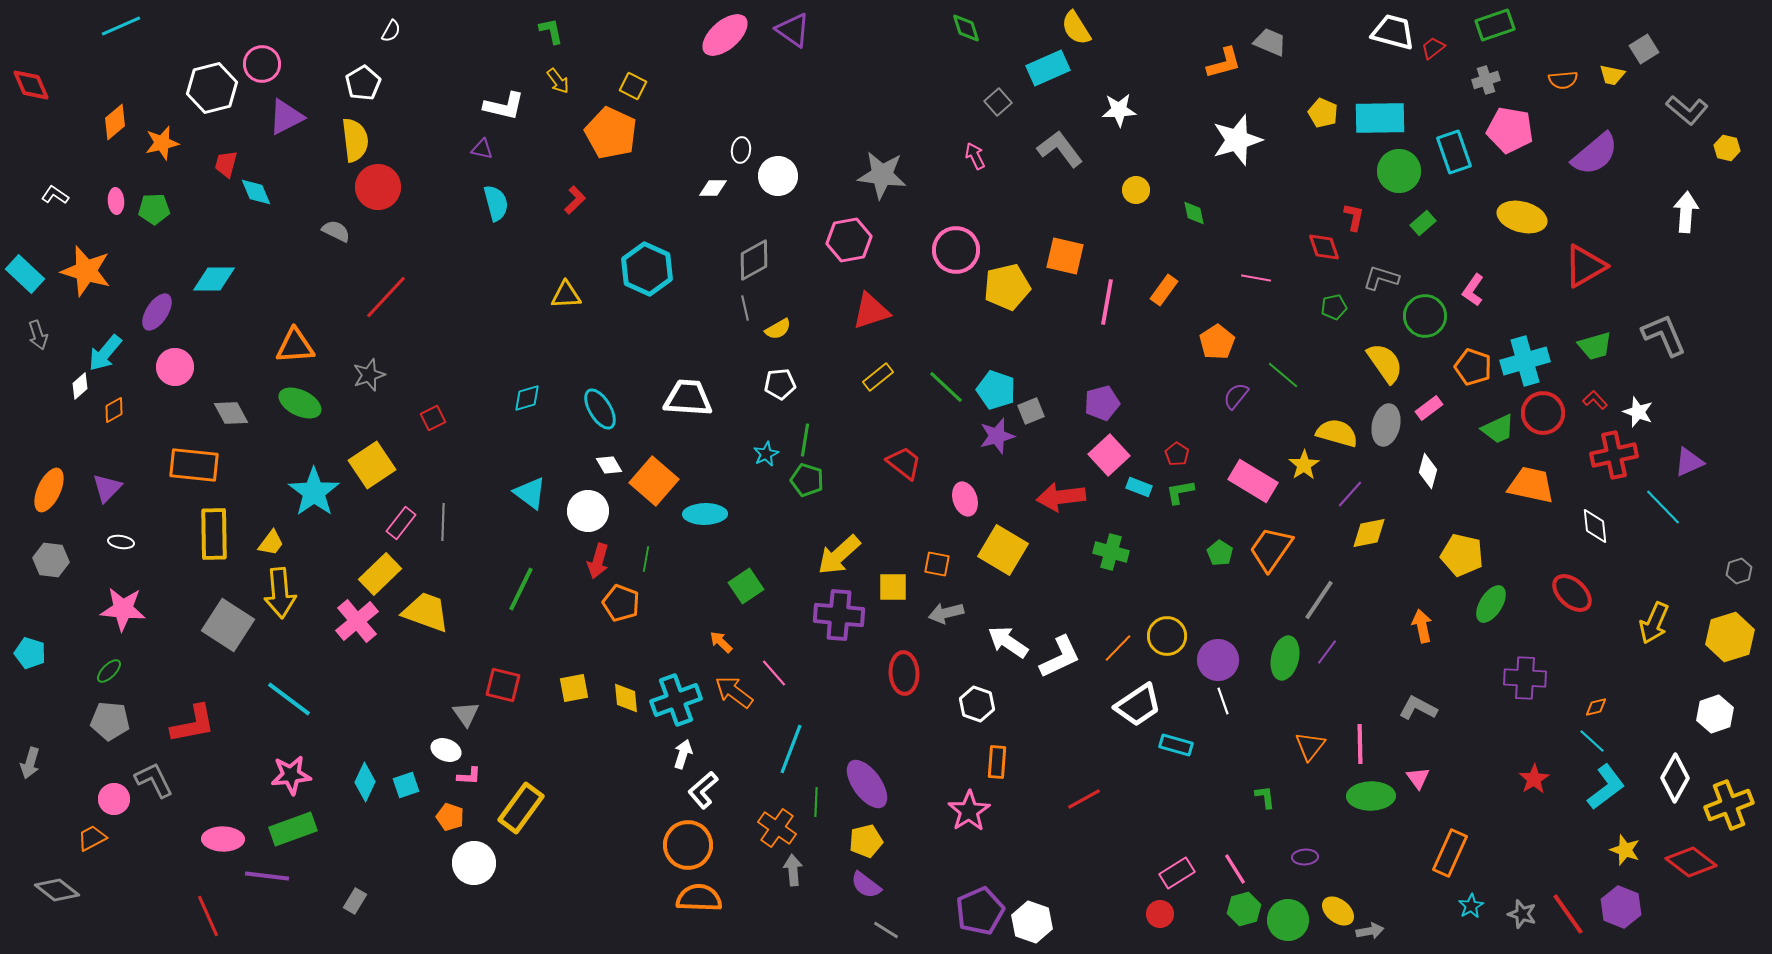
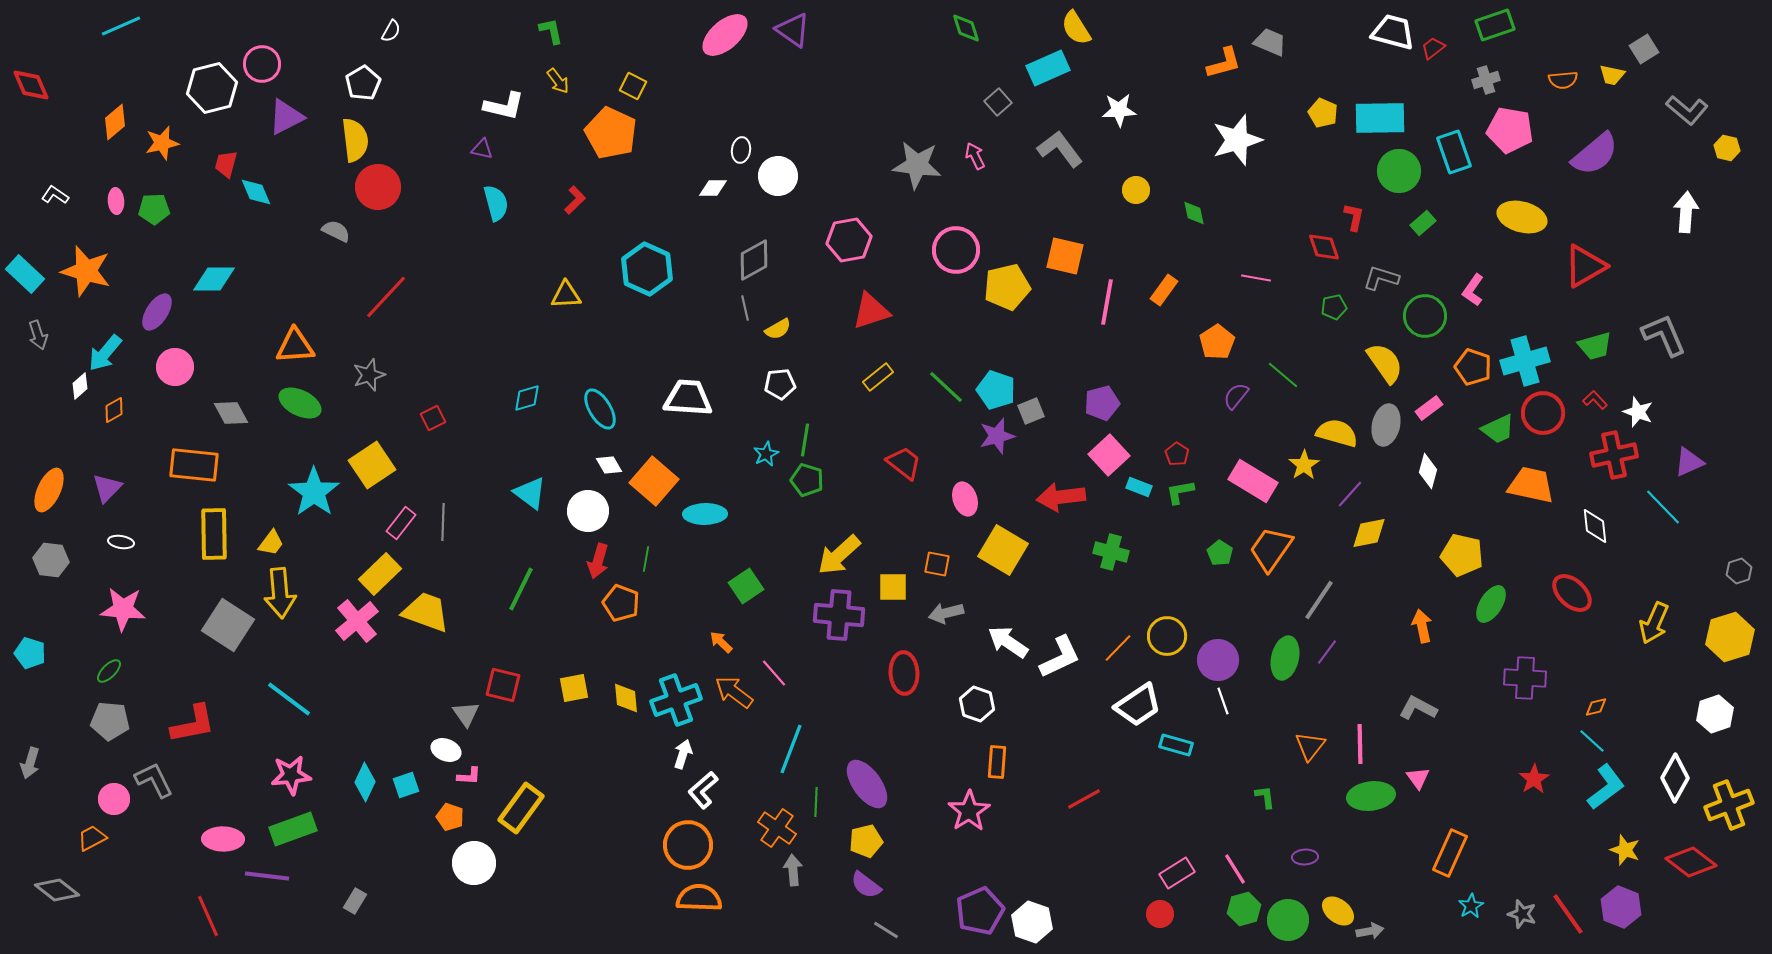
gray star at (882, 175): moved 35 px right, 10 px up
green ellipse at (1371, 796): rotated 6 degrees counterclockwise
